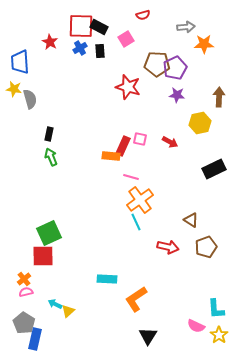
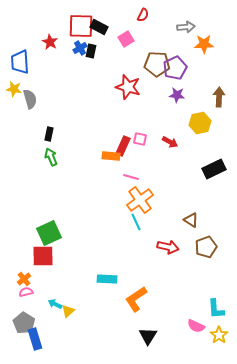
red semicircle at (143, 15): rotated 48 degrees counterclockwise
black rectangle at (100, 51): moved 9 px left; rotated 16 degrees clockwise
blue rectangle at (35, 339): rotated 30 degrees counterclockwise
